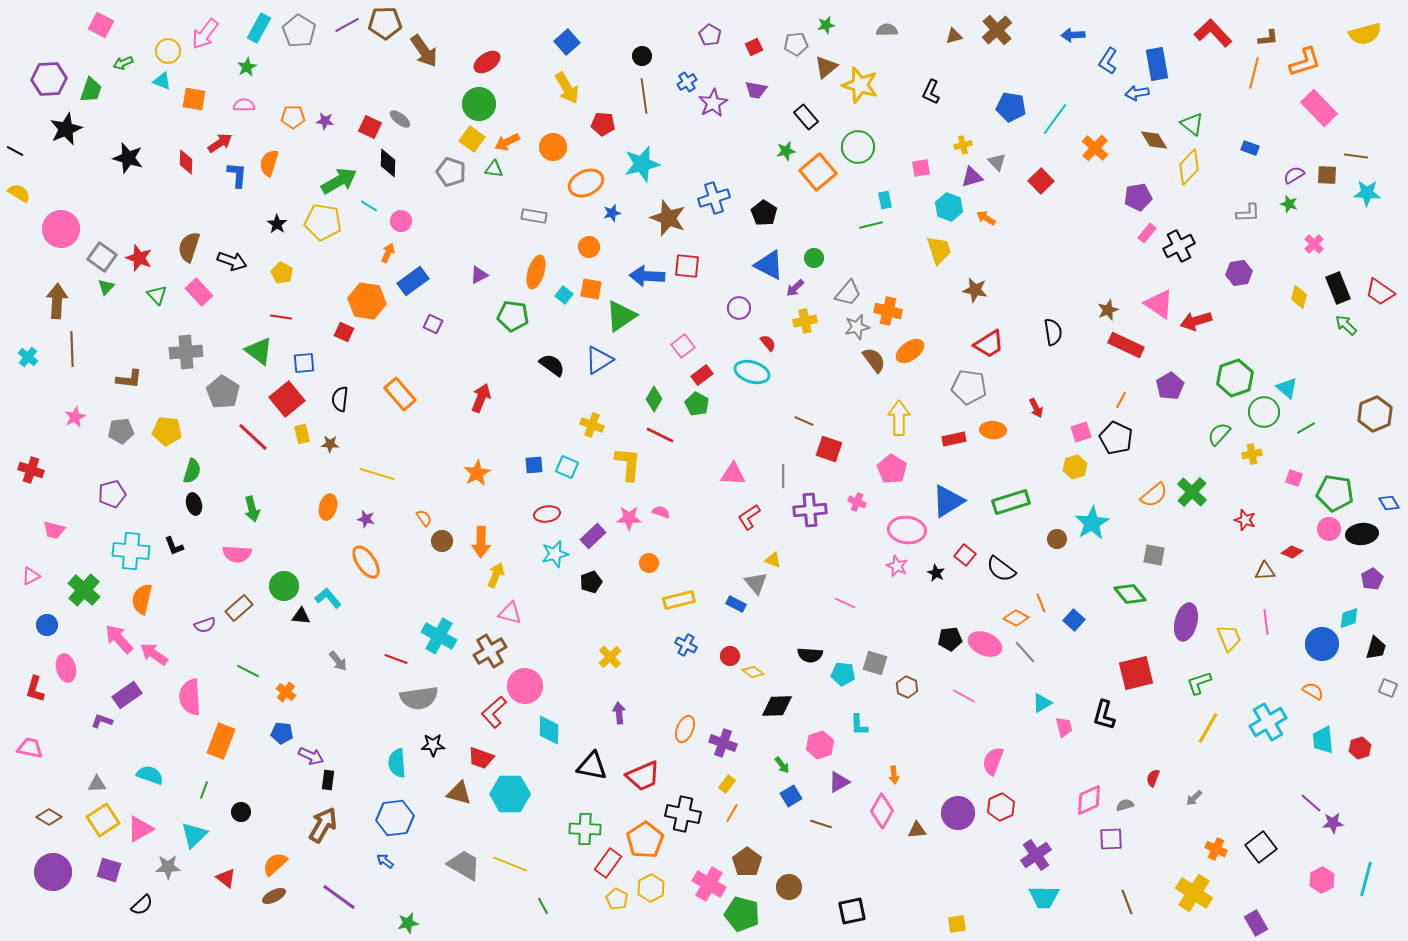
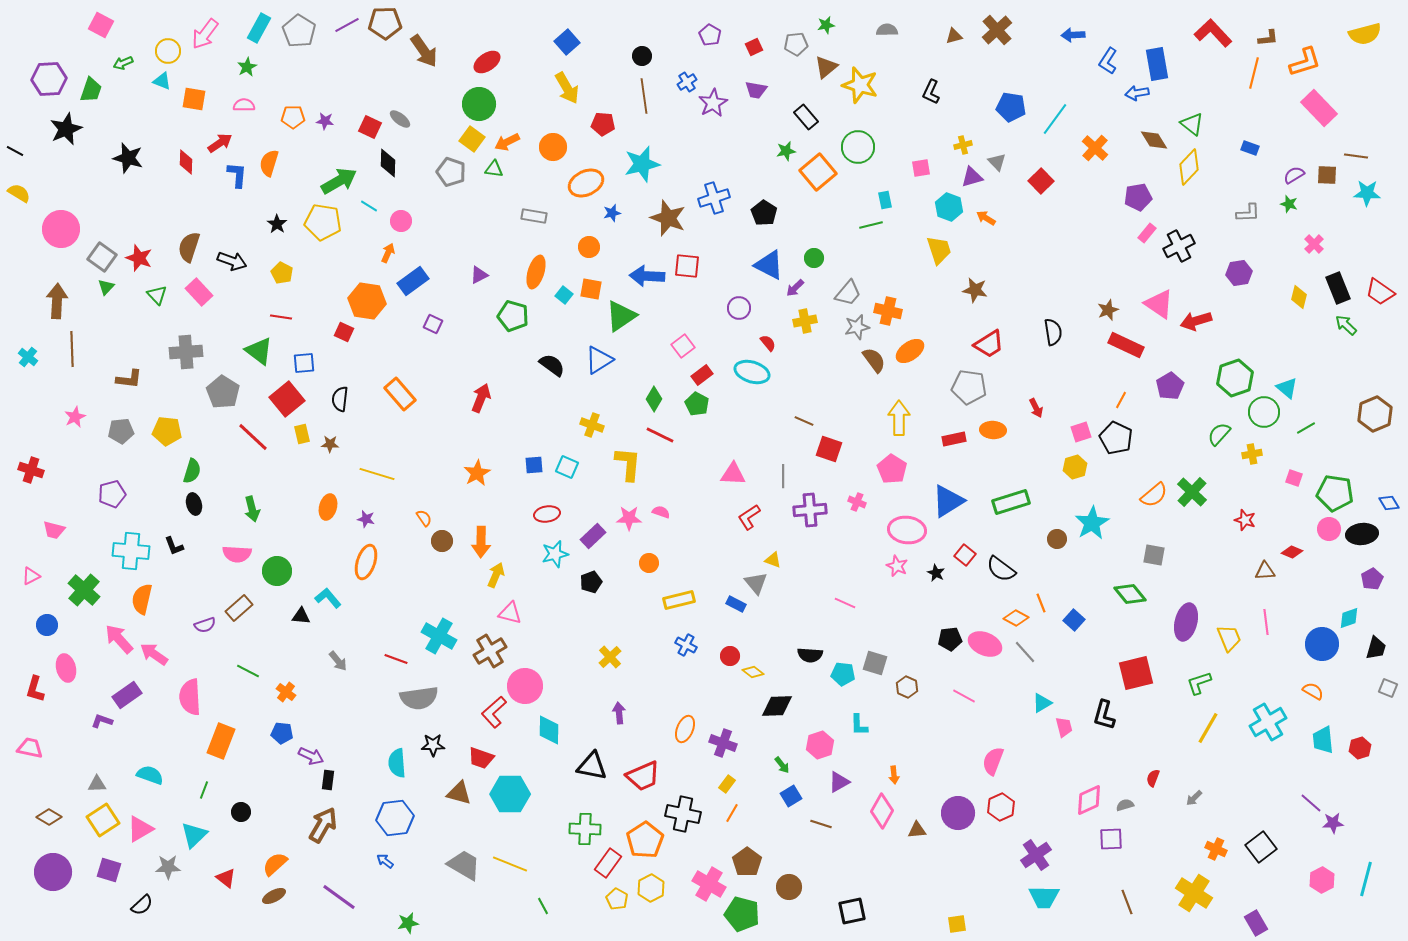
green pentagon at (513, 316): rotated 8 degrees clockwise
orange ellipse at (366, 562): rotated 52 degrees clockwise
green circle at (284, 586): moved 7 px left, 15 px up
